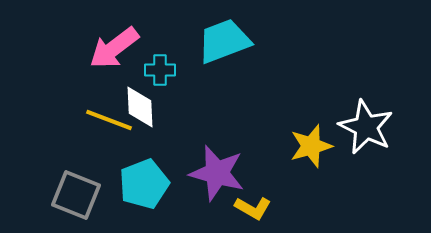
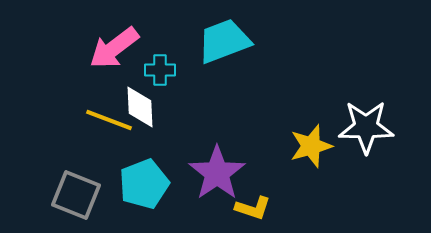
white star: rotated 26 degrees counterclockwise
purple star: rotated 22 degrees clockwise
yellow L-shape: rotated 12 degrees counterclockwise
